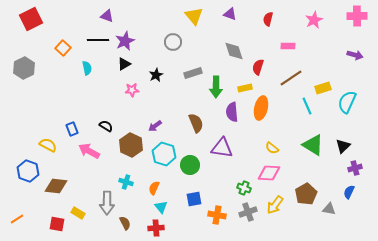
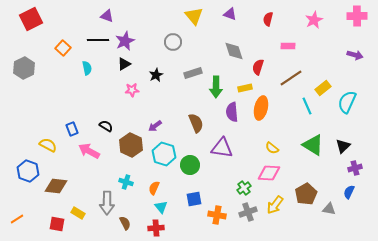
yellow rectangle at (323, 88): rotated 21 degrees counterclockwise
green cross at (244, 188): rotated 32 degrees clockwise
